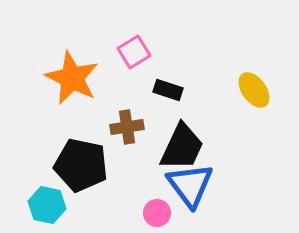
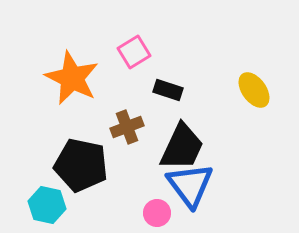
brown cross: rotated 12 degrees counterclockwise
